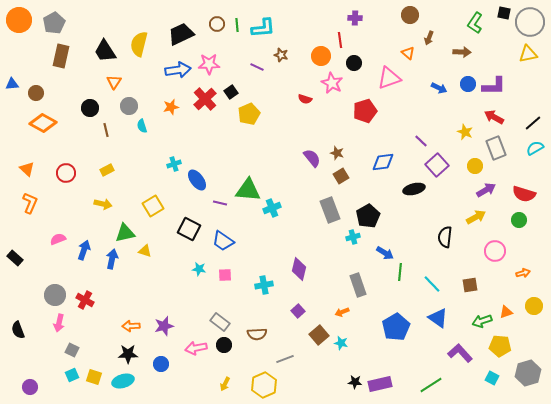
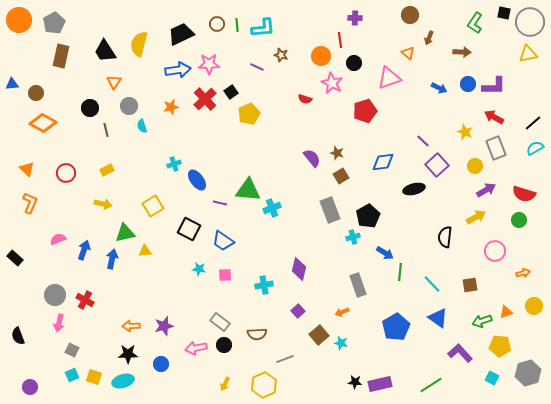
purple line at (421, 141): moved 2 px right
yellow triangle at (145, 251): rotated 24 degrees counterclockwise
black semicircle at (18, 330): moved 6 px down
